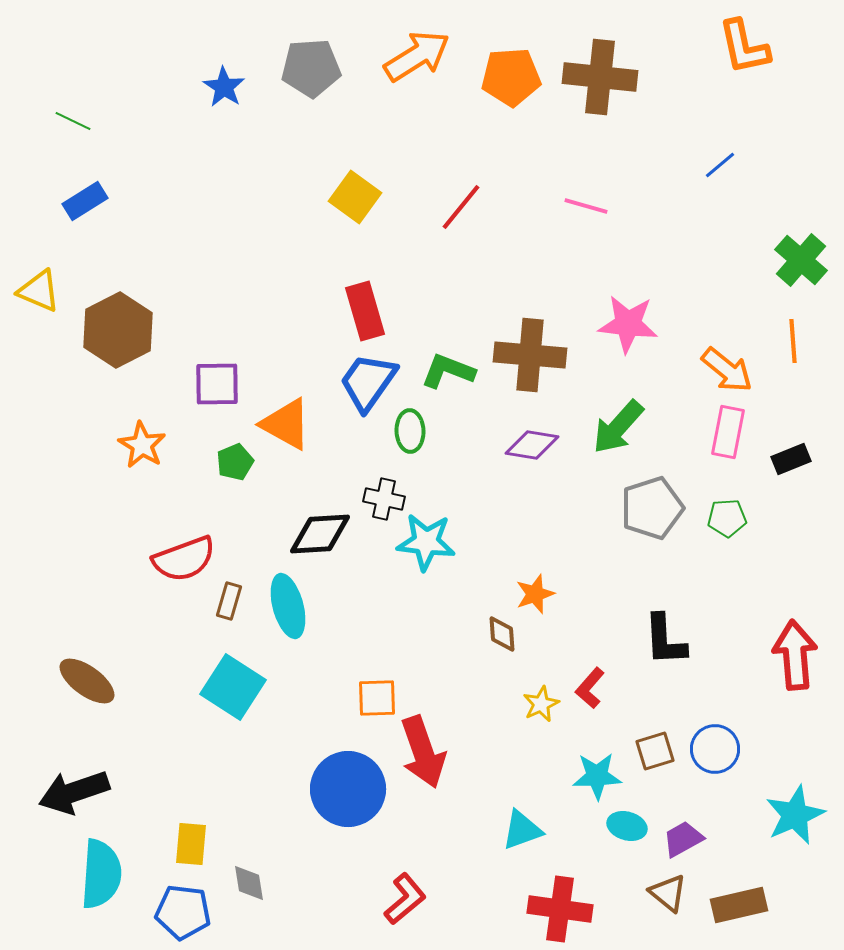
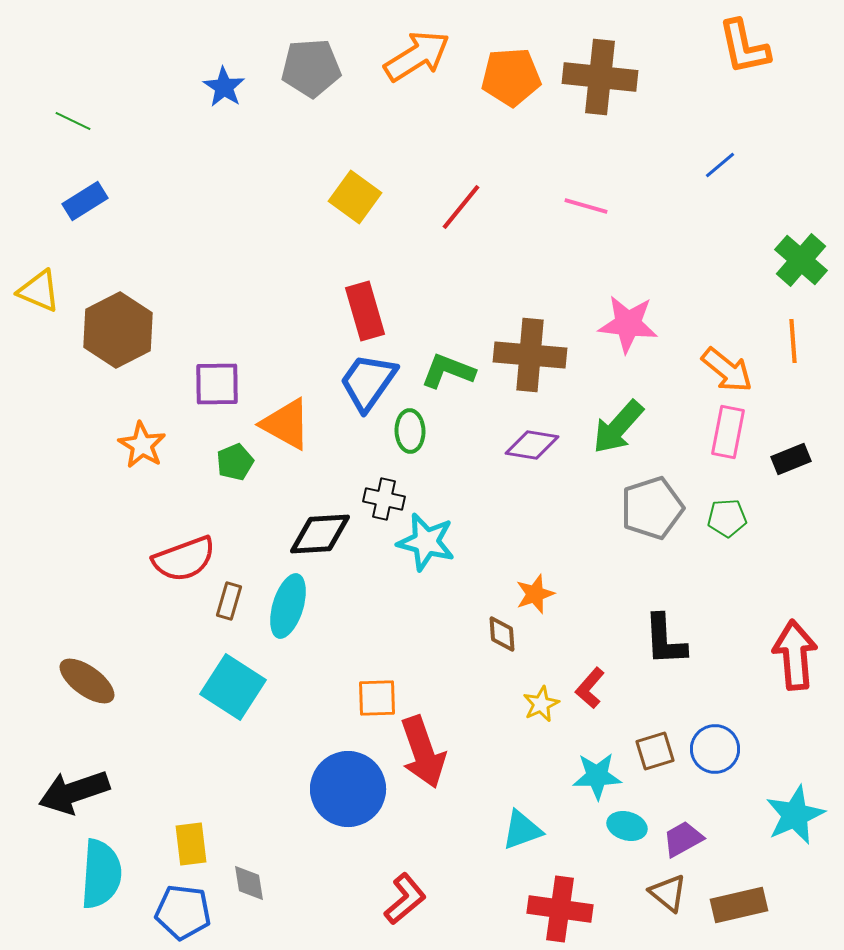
cyan star at (426, 542): rotated 8 degrees clockwise
cyan ellipse at (288, 606): rotated 32 degrees clockwise
yellow rectangle at (191, 844): rotated 12 degrees counterclockwise
